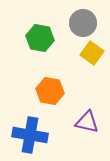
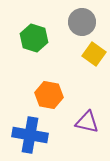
gray circle: moved 1 px left, 1 px up
green hexagon: moved 6 px left; rotated 8 degrees clockwise
yellow square: moved 2 px right, 1 px down
orange hexagon: moved 1 px left, 4 px down
